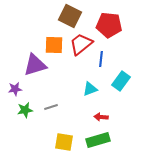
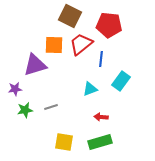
green rectangle: moved 2 px right, 2 px down
